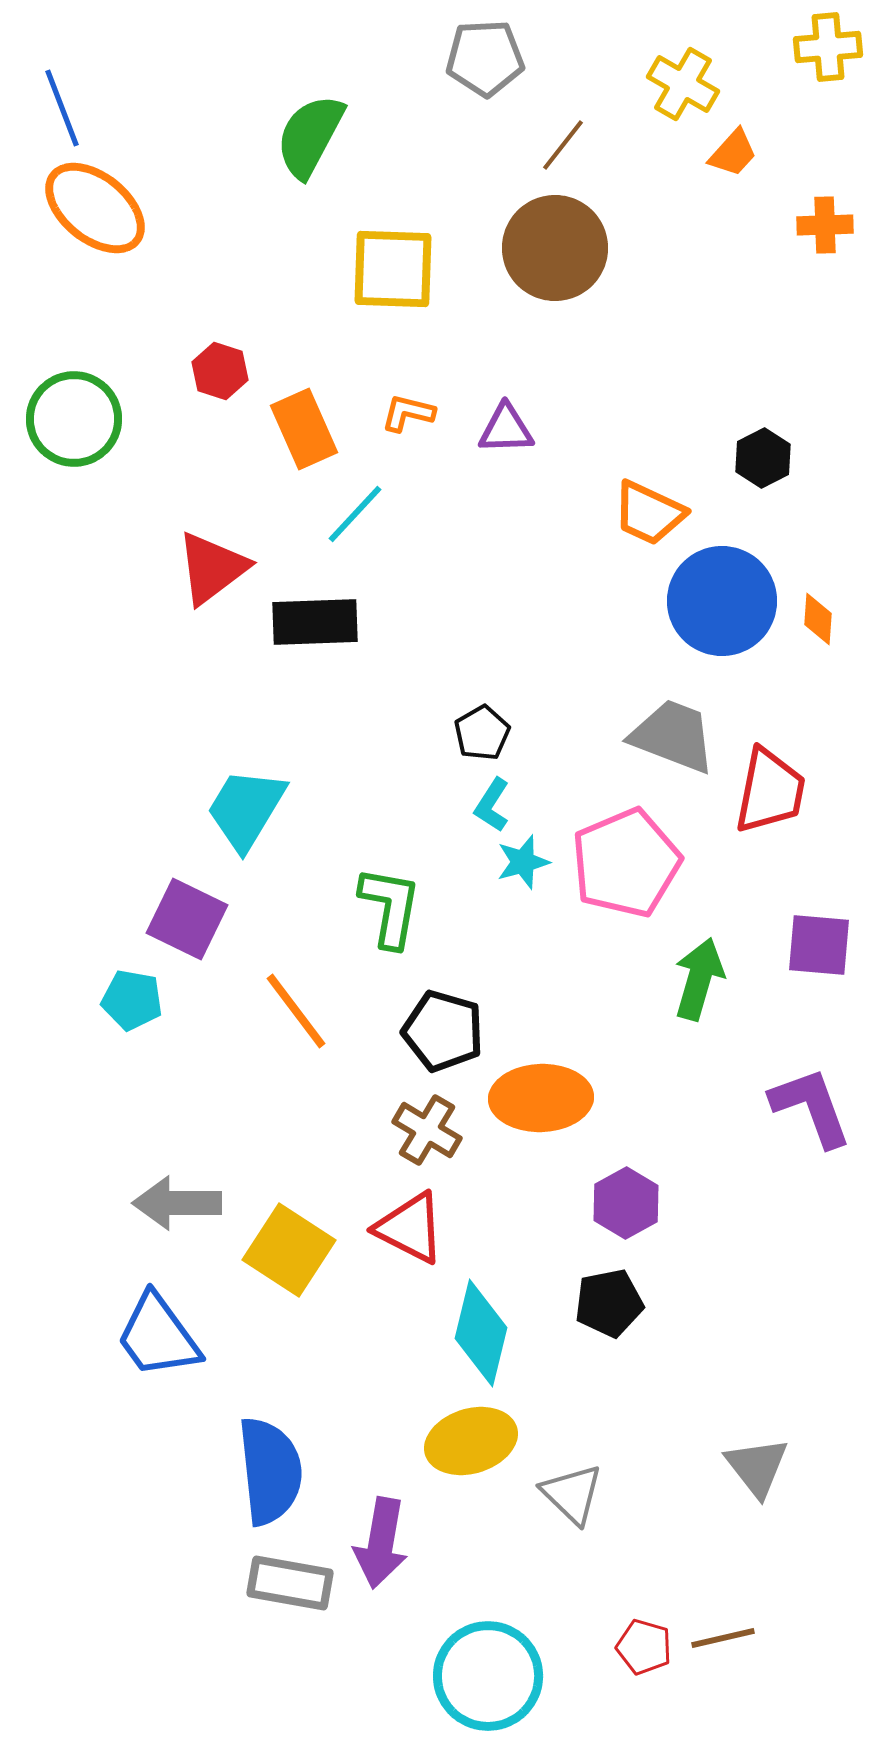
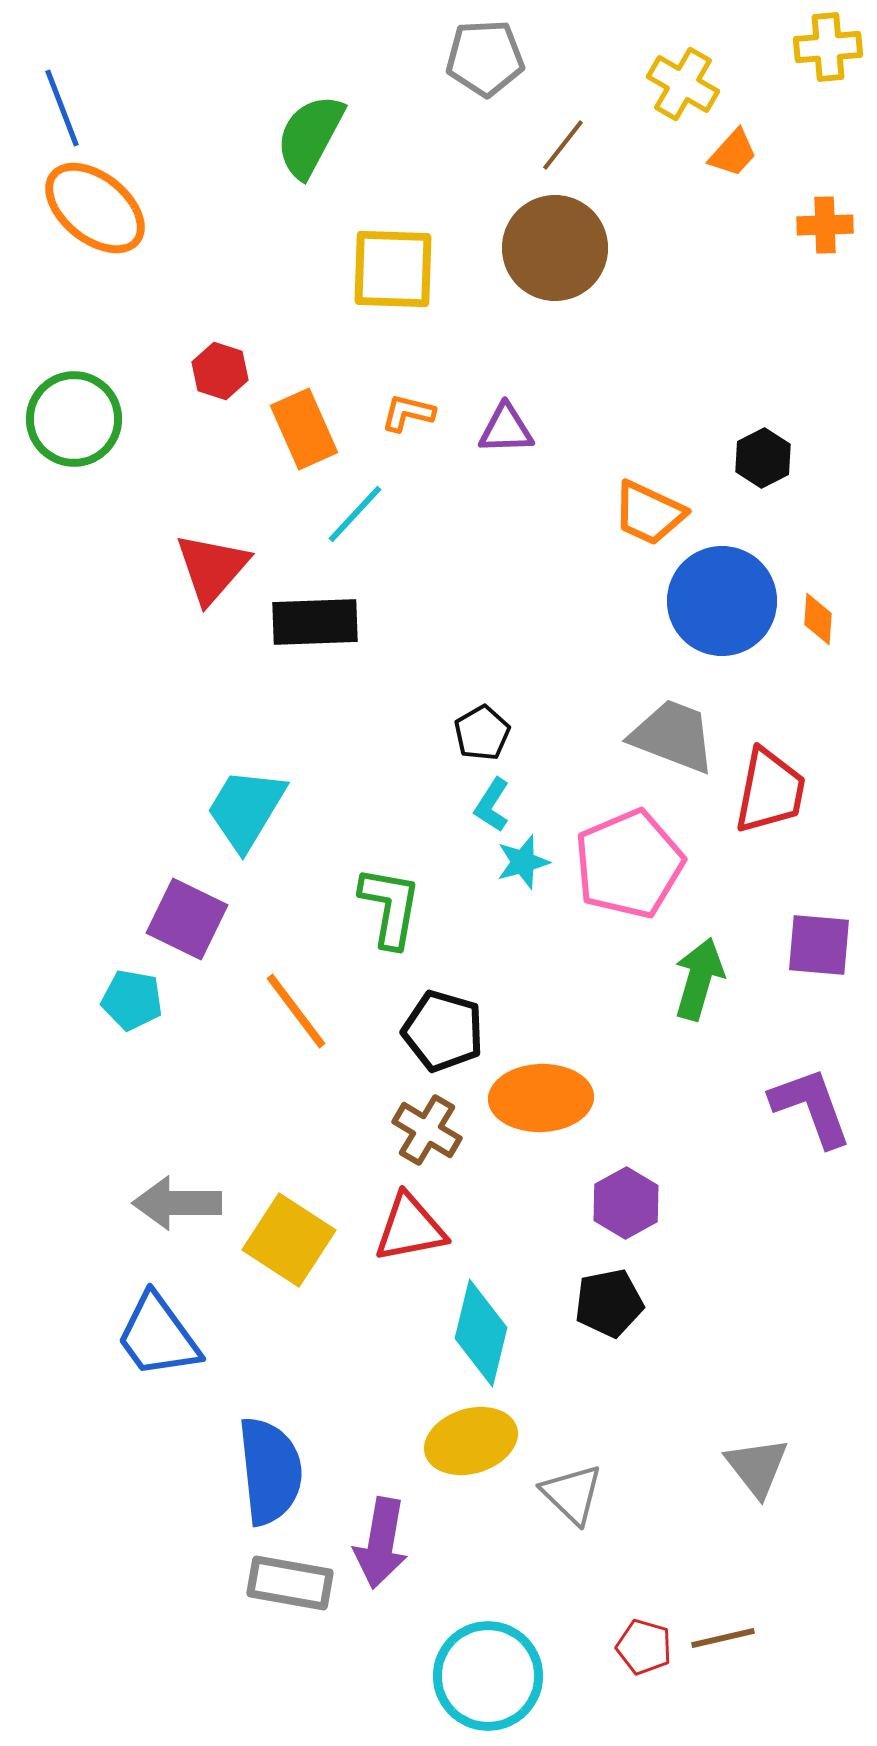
red triangle at (212, 568): rotated 12 degrees counterclockwise
pink pentagon at (626, 863): moved 3 px right, 1 px down
red triangle at (410, 1228): rotated 38 degrees counterclockwise
yellow square at (289, 1250): moved 10 px up
